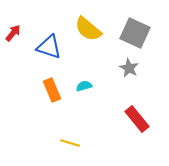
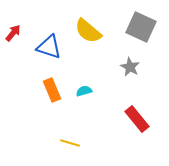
yellow semicircle: moved 2 px down
gray square: moved 6 px right, 6 px up
gray star: moved 1 px right, 1 px up
cyan semicircle: moved 5 px down
